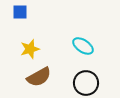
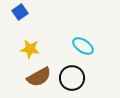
blue square: rotated 35 degrees counterclockwise
yellow star: rotated 24 degrees clockwise
black circle: moved 14 px left, 5 px up
